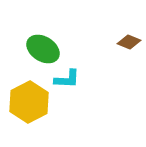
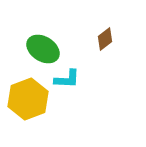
brown diamond: moved 24 px left, 3 px up; rotated 60 degrees counterclockwise
yellow hexagon: moved 1 px left, 3 px up; rotated 6 degrees clockwise
